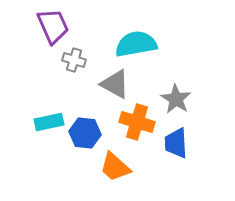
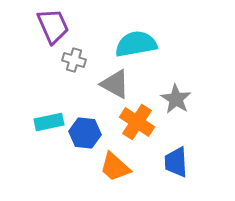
orange cross: rotated 16 degrees clockwise
blue trapezoid: moved 19 px down
